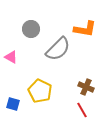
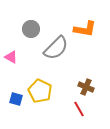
gray semicircle: moved 2 px left, 1 px up
blue square: moved 3 px right, 5 px up
red line: moved 3 px left, 1 px up
